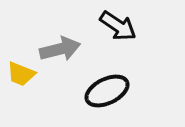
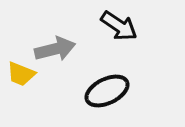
black arrow: moved 1 px right
gray arrow: moved 5 px left
